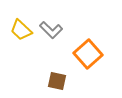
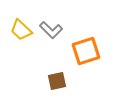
orange square: moved 2 px left, 3 px up; rotated 24 degrees clockwise
brown square: rotated 24 degrees counterclockwise
